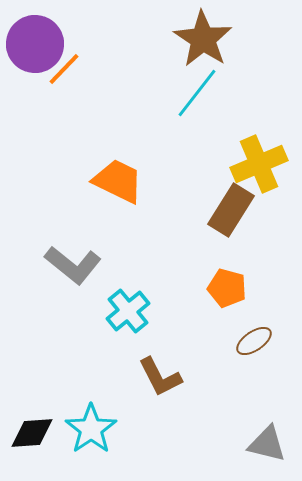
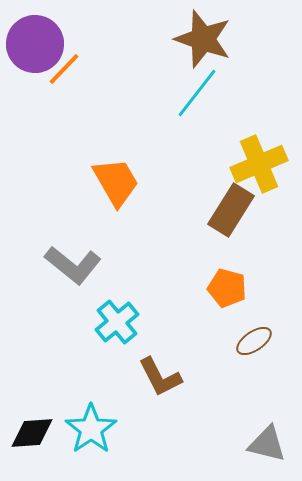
brown star: rotated 14 degrees counterclockwise
orange trapezoid: moved 2 px left, 1 px down; rotated 34 degrees clockwise
cyan cross: moved 11 px left, 11 px down
